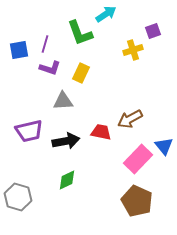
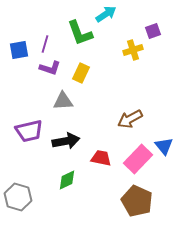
red trapezoid: moved 26 px down
